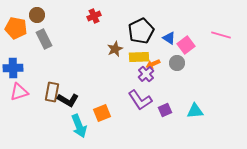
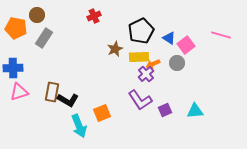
gray rectangle: moved 1 px up; rotated 60 degrees clockwise
